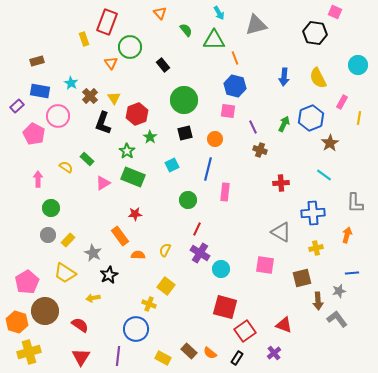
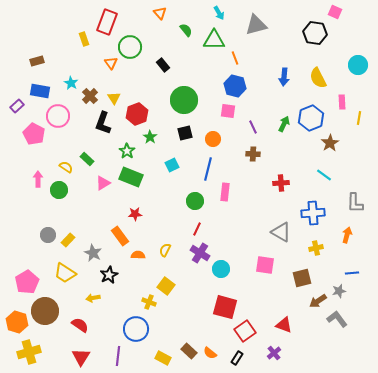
pink rectangle at (342, 102): rotated 32 degrees counterclockwise
orange circle at (215, 139): moved 2 px left
brown cross at (260, 150): moved 7 px left, 4 px down; rotated 16 degrees counterclockwise
green rectangle at (133, 177): moved 2 px left
green circle at (188, 200): moved 7 px right, 1 px down
green circle at (51, 208): moved 8 px right, 18 px up
brown arrow at (318, 301): rotated 60 degrees clockwise
yellow cross at (149, 304): moved 2 px up
